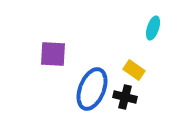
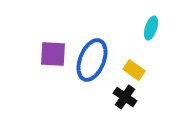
cyan ellipse: moved 2 px left
blue ellipse: moved 29 px up
black cross: rotated 20 degrees clockwise
